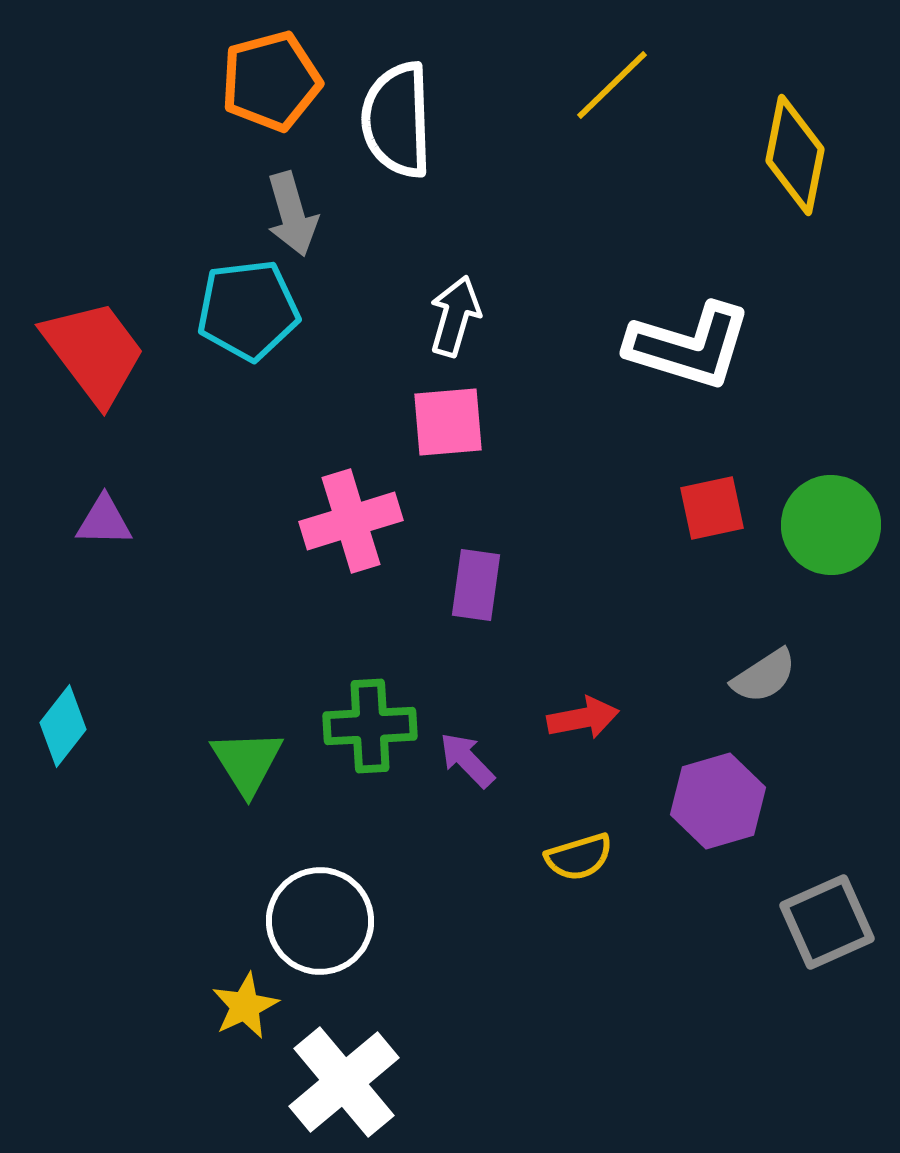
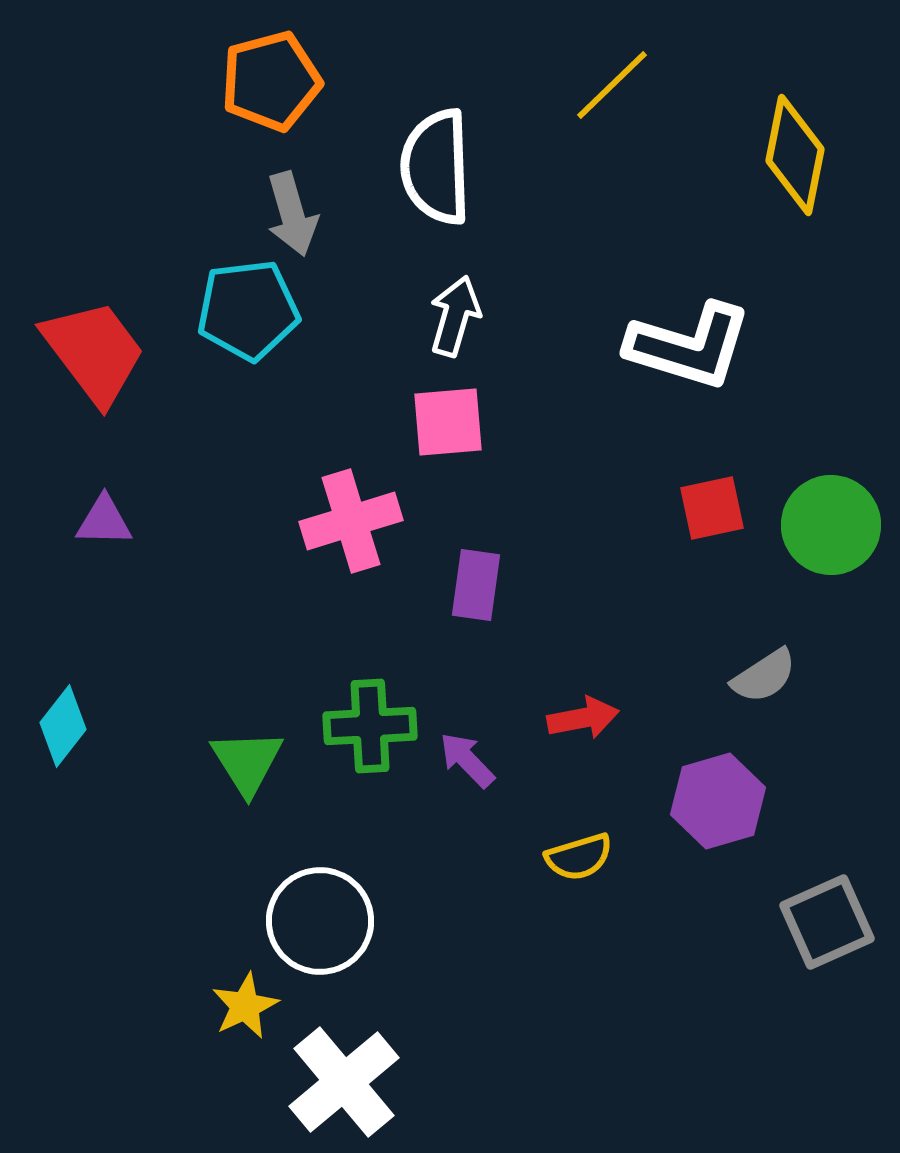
white semicircle: moved 39 px right, 47 px down
